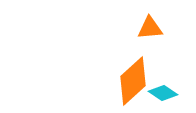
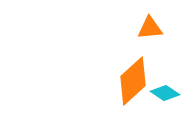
cyan diamond: moved 2 px right
